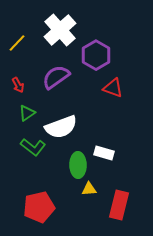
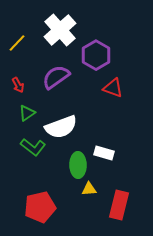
red pentagon: moved 1 px right
